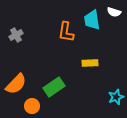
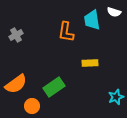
orange semicircle: rotated 10 degrees clockwise
